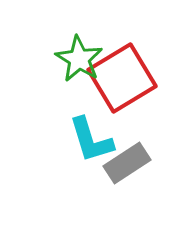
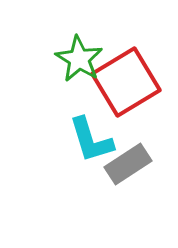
red square: moved 4 px right, 4 px down
gray rectangle: moved 1 px right, 1 px down
